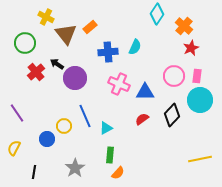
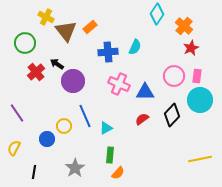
brown triangle: moved 3 px up
purple circle: moved 2 px left, 3 px down
